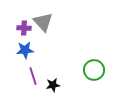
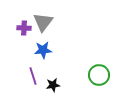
gray triangle: rotated 20 degrees clockwise
blue star: moved 18 px right
green circle: moved 5 px right, 5 px down
